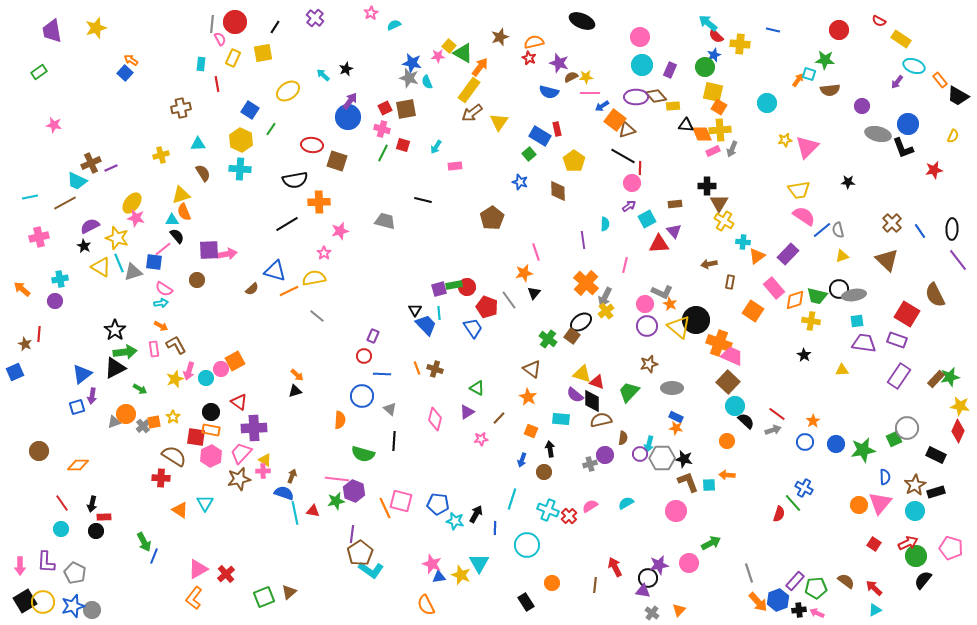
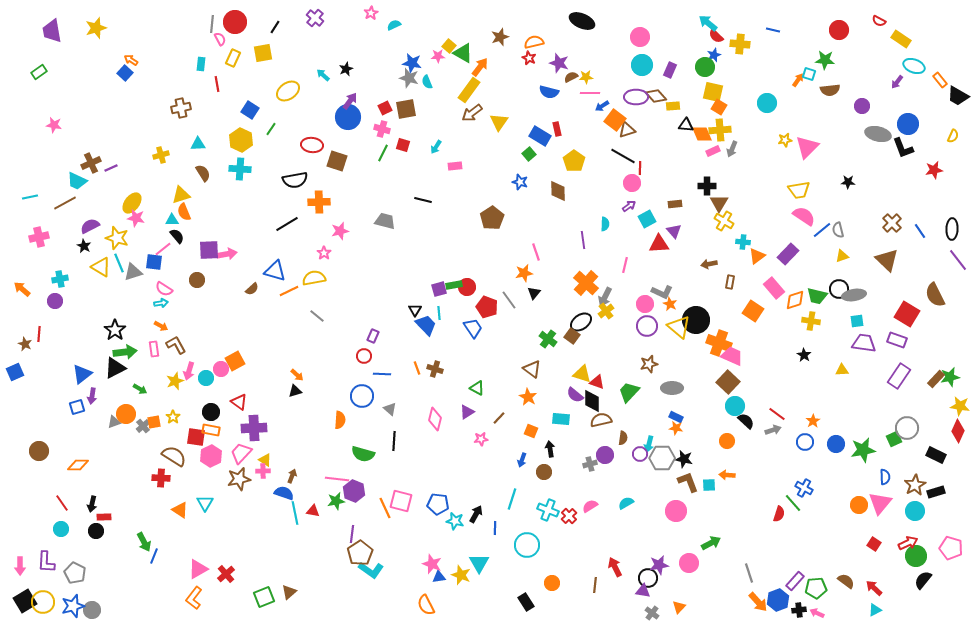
yellow star at (175, 379): moved 2 px down
orange triangle at (679, 610): moved 3 px up
